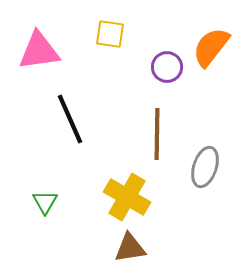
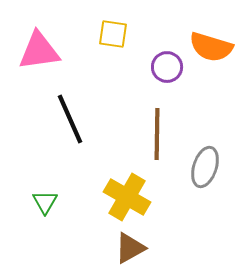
yellow square: moved 3 px right
orange semicircle: rotated 111 degrees counterclockwise
brown triangle: rotated 20 degrees counterclockwise
